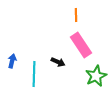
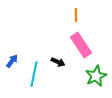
blue arrow: rotated 24 degrees clockwise
cyan line: rotated 10 degrees clockwise
